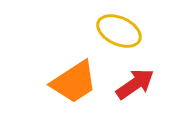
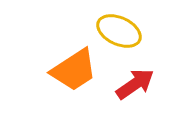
orange trapezoid: moved 12 px up
